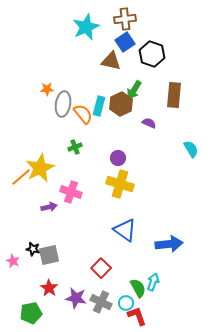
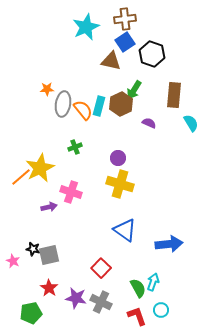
orange semicircle: moved 4 px up
cyan semicircle: moved 26 px up
cyan circle: moved 35 px right, 7 px down
